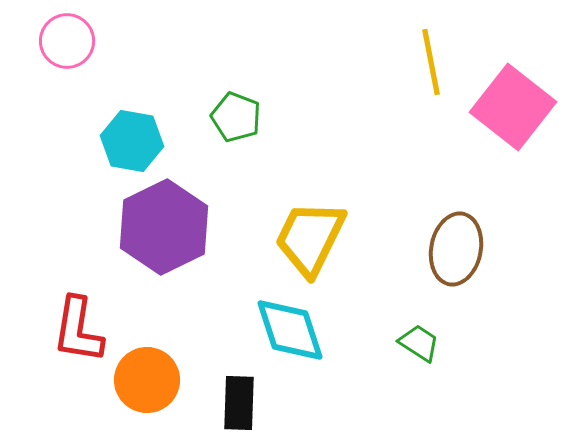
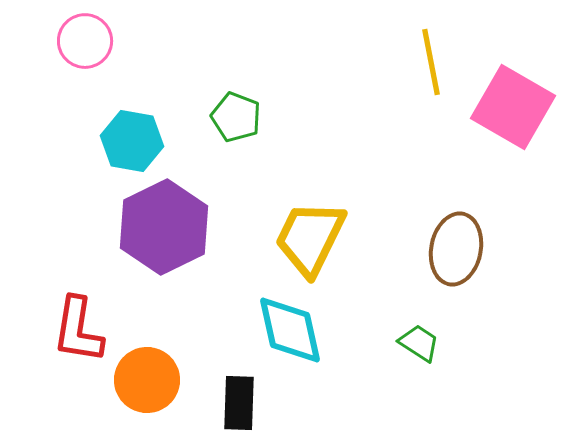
pink circle: moved 18 px right
pink square: rotated 8 degrees counterclockwise
cyan diamond: rotated 6 degrees clockwise
